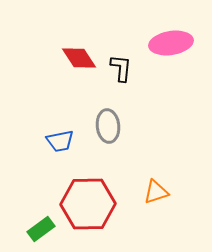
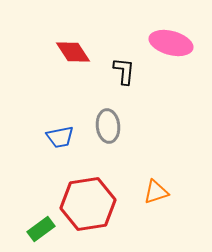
pink ellipse: rotated 24 degrees clockwise
red diamond: moved 6 px left, 6 px up
black L-shape: moved 3 px right, 3 px down
blue trapezoid: moved 4 px up
red hexagon: rotated 8 degrees counterclockwise
